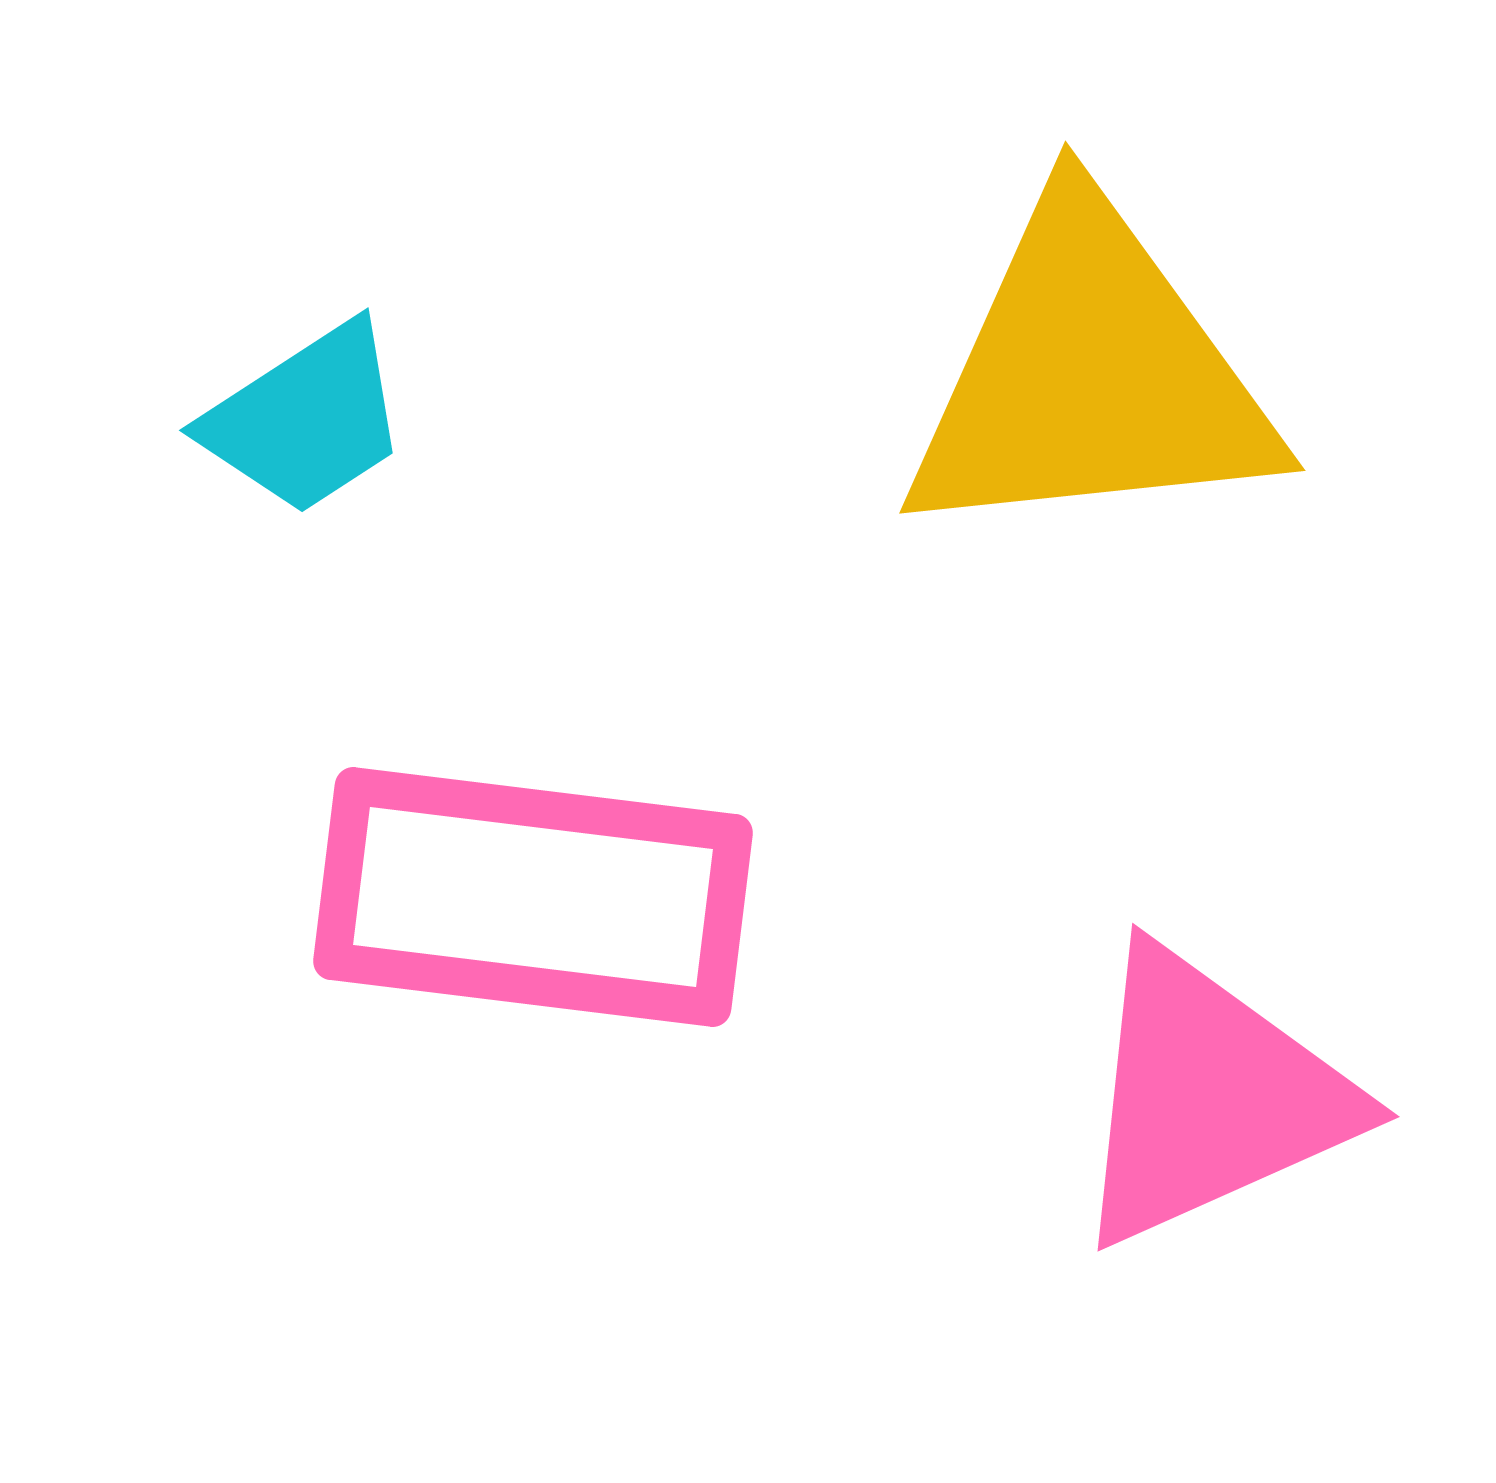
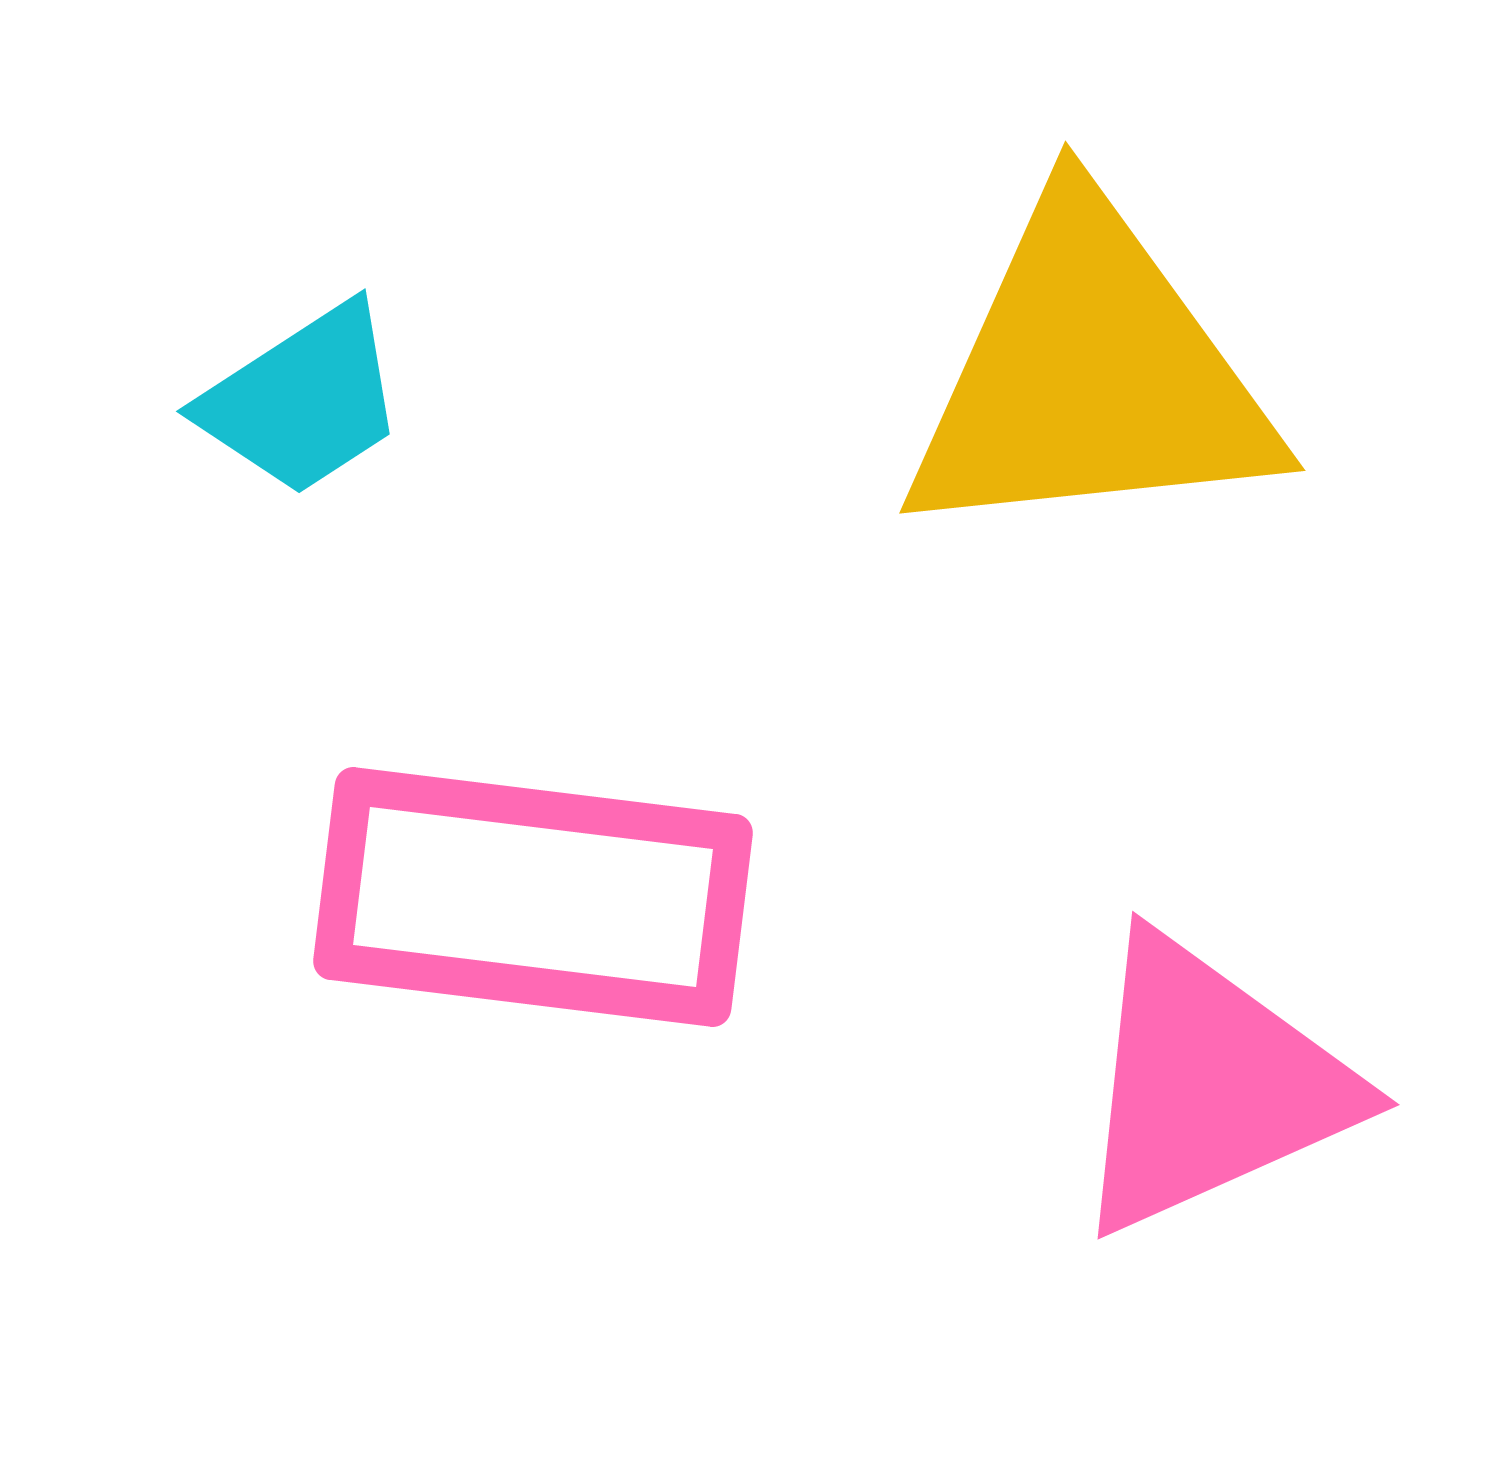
cyan trapezoid: moved 3 px left, 19 px up
pink triangle: moved 12 px up
